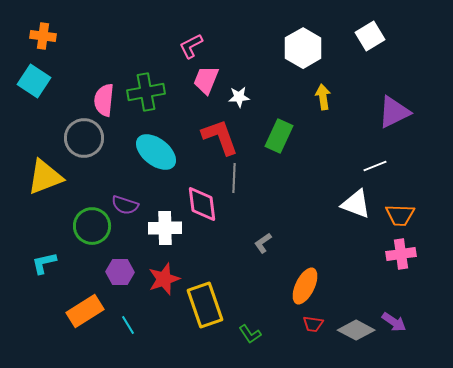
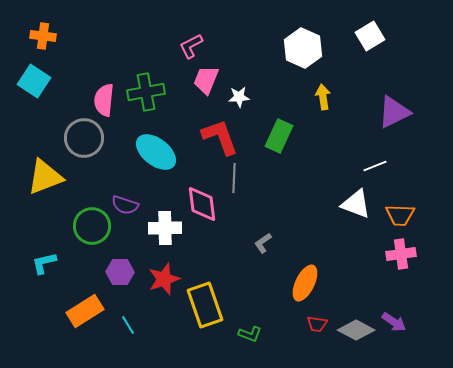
white hexagon: rotated 6 degrees counterclockwise
orange ellipse: moved 3 px up
red trapezoid: moved 4 px right
green L-shape: rotated 35 degrees counterclockwise
